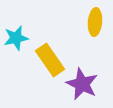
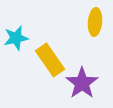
purple star: moved 1 px up; rotated 12 degrees clockwise
